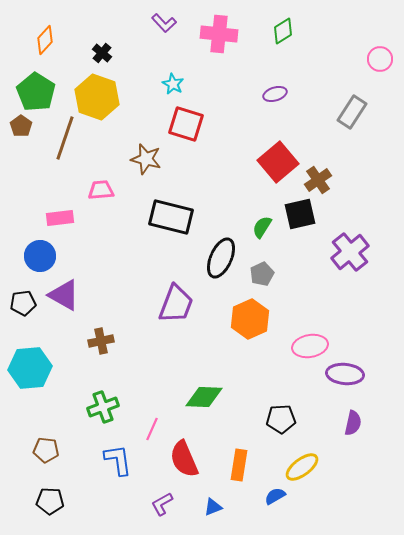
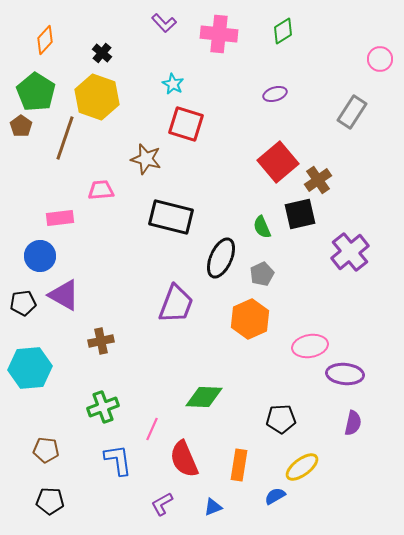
green semicircle at (262, 227): rotated 55 degrees counterclockwise
